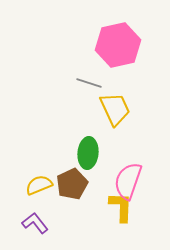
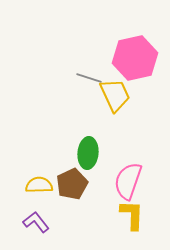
pink hexagon: moved 17 px right, 13 px down
gray line: moved 5 px up
yellow trapezoid: moved 14 px up
yellow semicircle: rotated 20 degrees clockwise
yellow L-shape: moved 11 px right, 8 px down
purple L-shape: moved 1 px right, 1 px up
